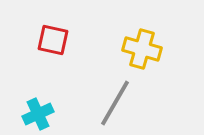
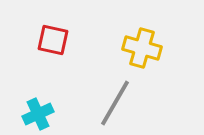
yellow cross: moved 1 px up
